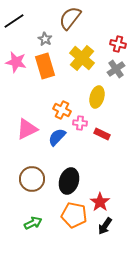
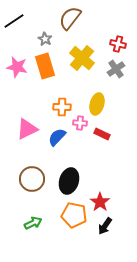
pink star: moved 1 px right, 5 px down
yellow ellipse: moved 7 px down
orange cross: moved 3 px up; rotated 24 degrees counterclockwise
